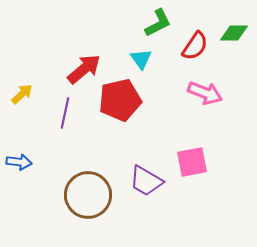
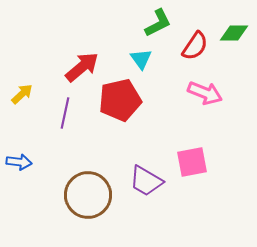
red arrow: moved 2 px left, 2 px up
